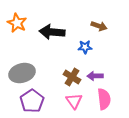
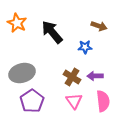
black arrow: rotated 45 degrees clockwise
pink semicircle: moved 1 px left, 2 px down
